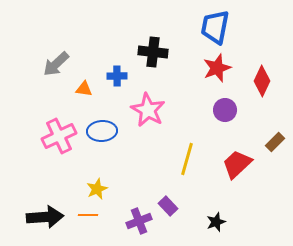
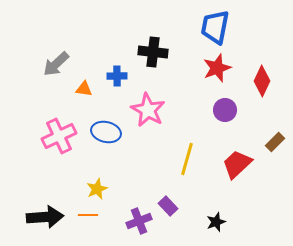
blue ellipse: moved 4 px right, 1 px down; rotated 16 degrees clockwise
